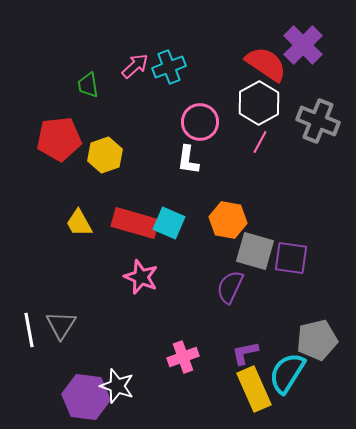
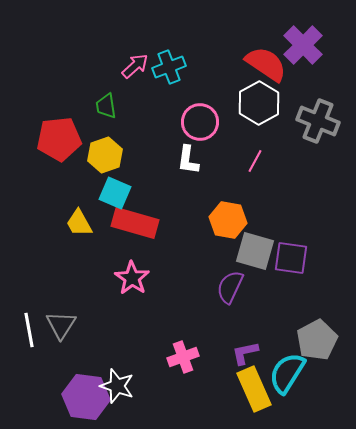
green trapezoid: moved 18 px right, 21 px down
pink line: moved 5 px left, 19 px down
cyan square: moved 54 px left, 30 px up
pink star: moved 9 px left, 1 px down; rotated 12 degrees clockwise
gray pentagon: rotated 15 degrees counterclockwise
